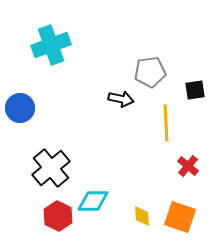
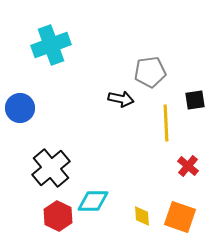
black square: moved 10 px down
